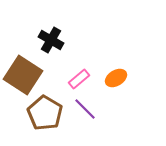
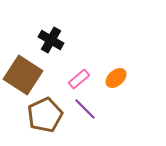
orange ellipse: rotated 10 degrees counterclockwise
brown pentagon: moved 2 px down; rotated 16 degrees clockwise
